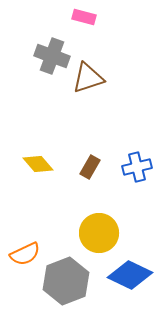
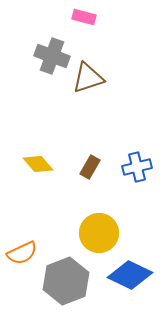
orange semicircle: moved 3 px left, 1 px up
